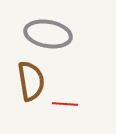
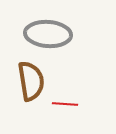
gray ellipse: rotated 6 degrees counterclockwise
